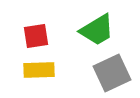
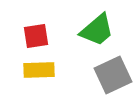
green trapezoid: rotated 9 degrees counterclockwise
gray square: moved 1 px right, 2 px down
